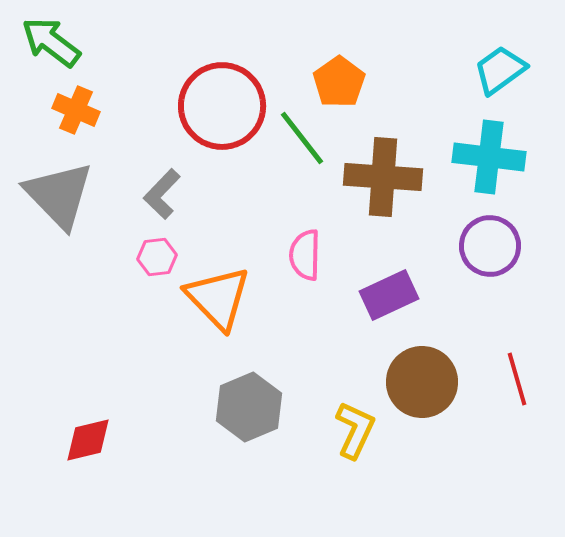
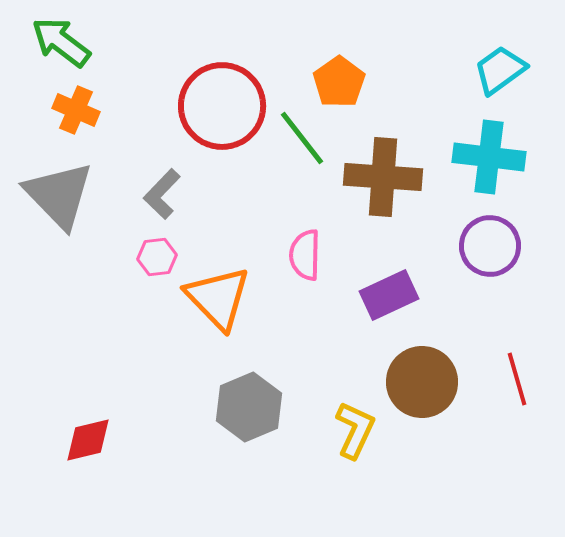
green arrow: moved 10 px right
